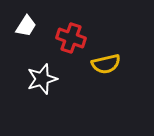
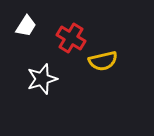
red cross: rotated 12 degrees clockwise
yellow semicircle: moved 3 px left, 3 px up
